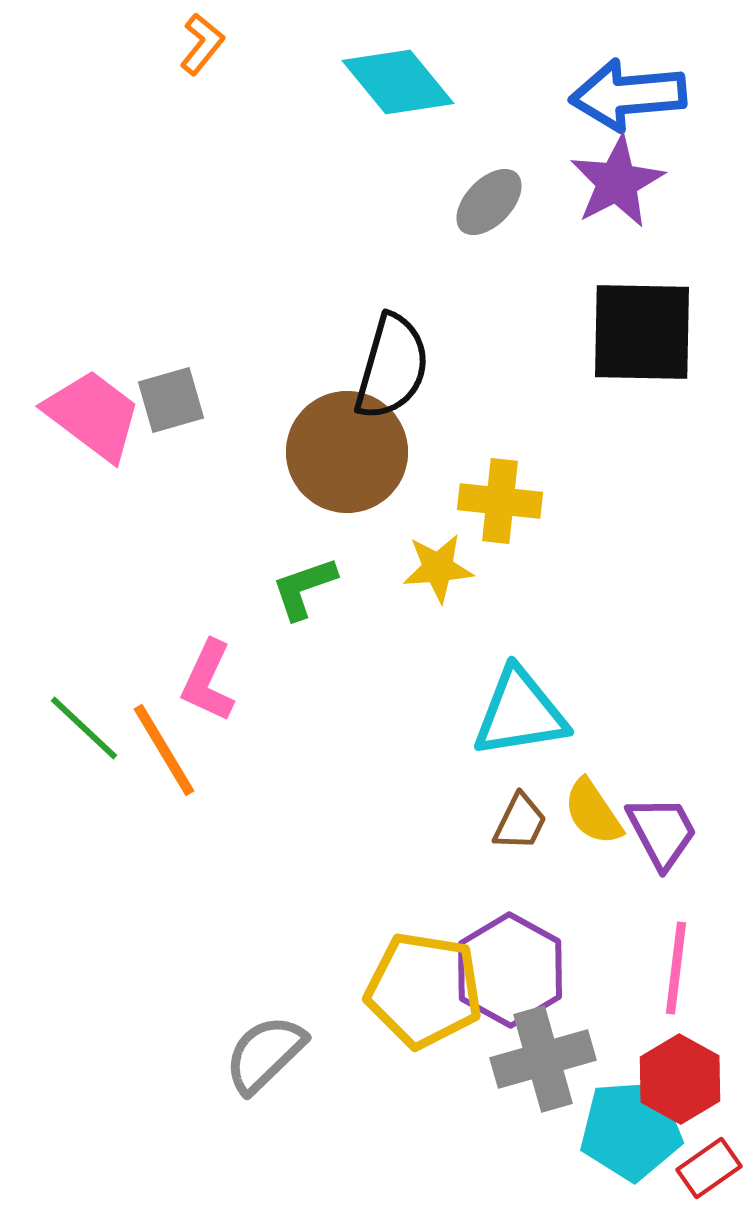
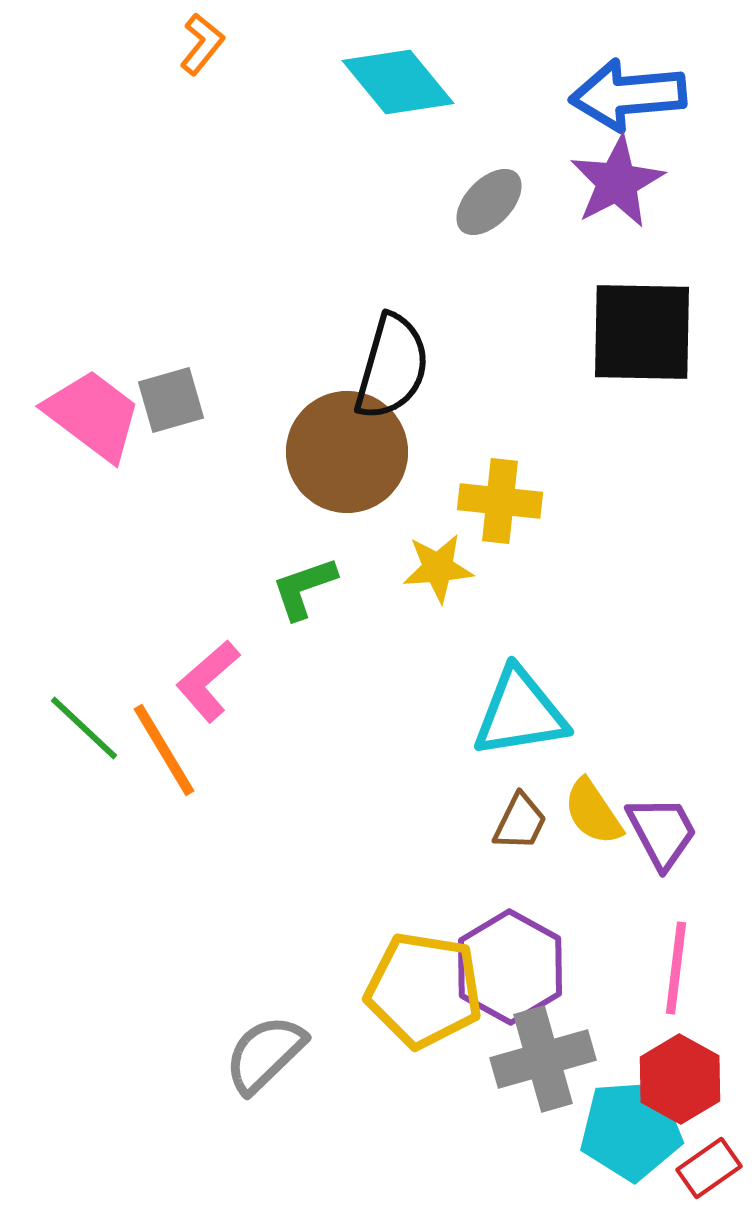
pink L-shape: rotated 24 degrees clockwise
purple hexagon: moved 3 px up
